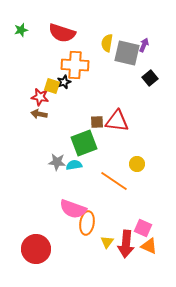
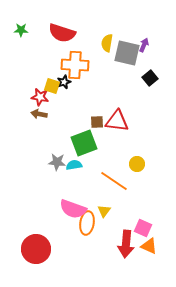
green star: rotated 16 degrees clockwise
yellow triangle: moved 3 px left, 31 px up
